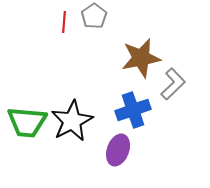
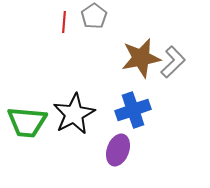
gray L-shape: moved 22 px up
black star: moved 2 px right, 7 px up
